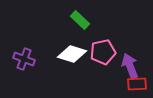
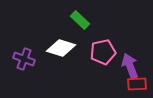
white diamond: moved 11 px left, 6 px up
